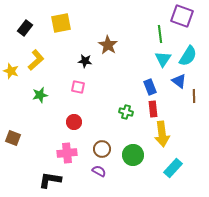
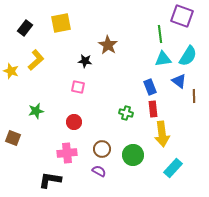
cyan triangle: rotated 48 degrees clockwise
green star: moved 4 px left, 16 px down
green cross: moved 1 px down
